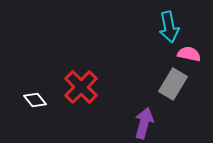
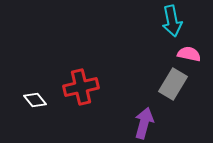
cyan arrow: moved 3 px right, 6 px up
red cross: rotated 32 degrees clockwise
